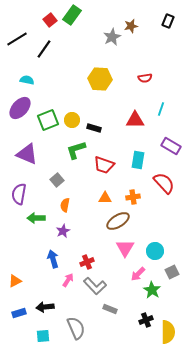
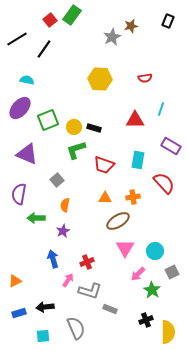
yellow circle at (72, 120): moved 2 px right, 7 px down
gray L-shape at (95, 286): moved 5 px left, 5 px down; rotated 30 degrees counterclockwise
